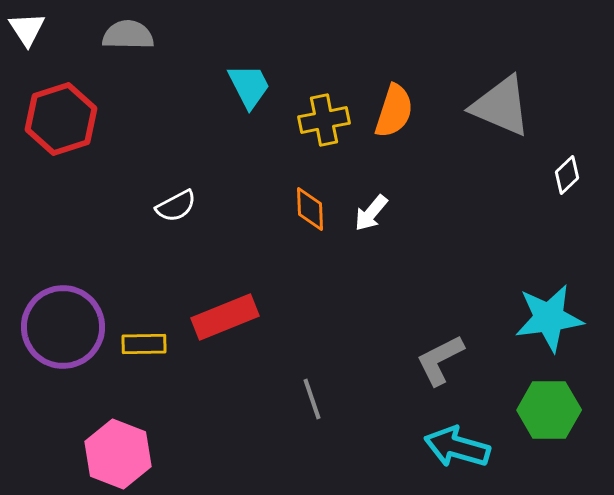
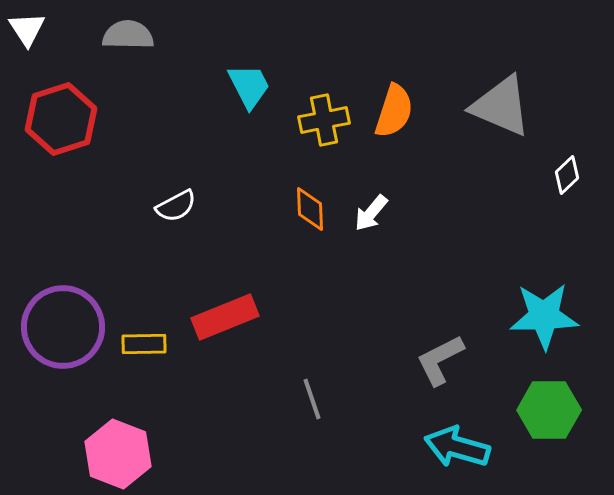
cyan star: moved 5 px left, 2 px up; rotated 6 degrees clockwise
